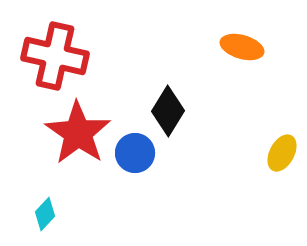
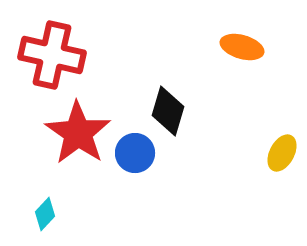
red cross: moved 3 px left, 1 px up
black diamond: rotated 15 degrees counterclockwise
